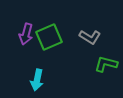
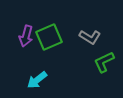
purple arrow: moved 2 px down
green L-shape: moved 2 px left, 2 px up; rotated 40 degrees counterclockwise
cyan arrow: rotated 40 degrees clockwise
